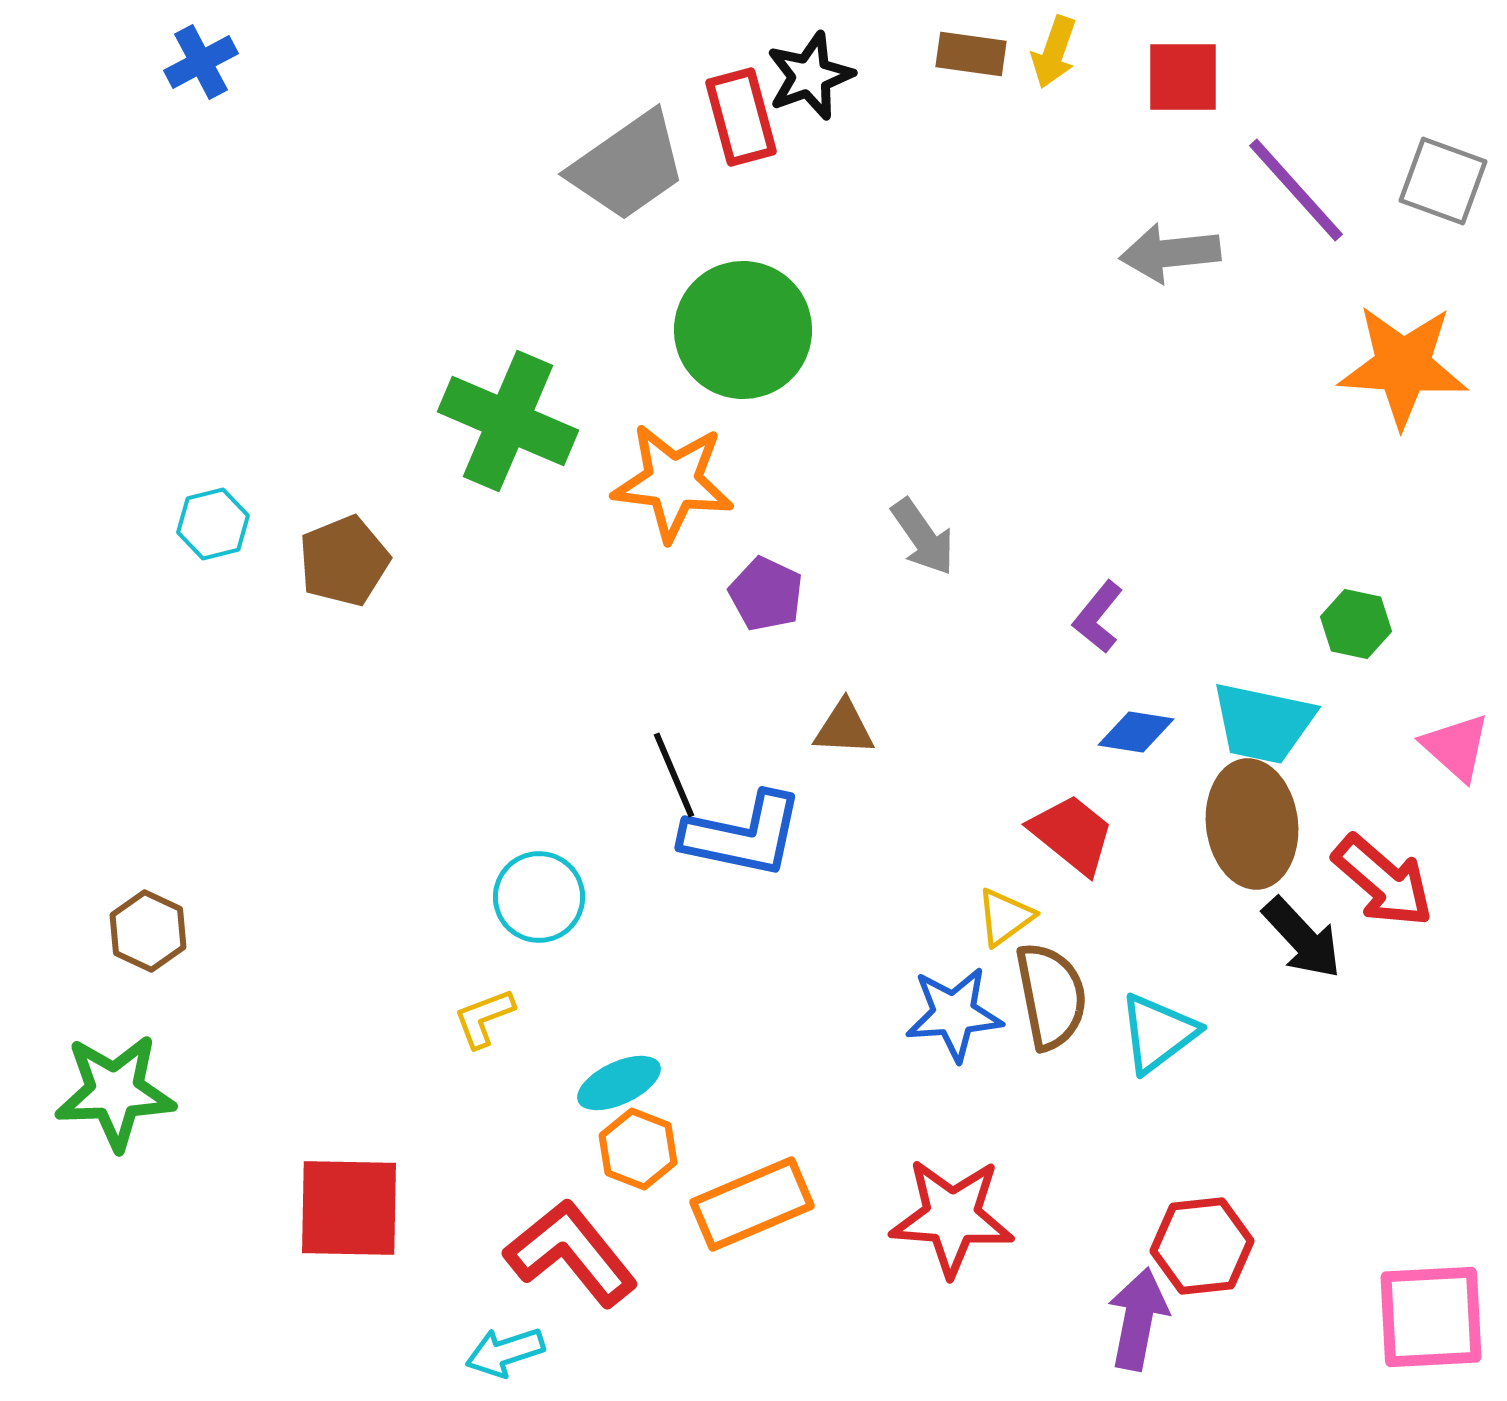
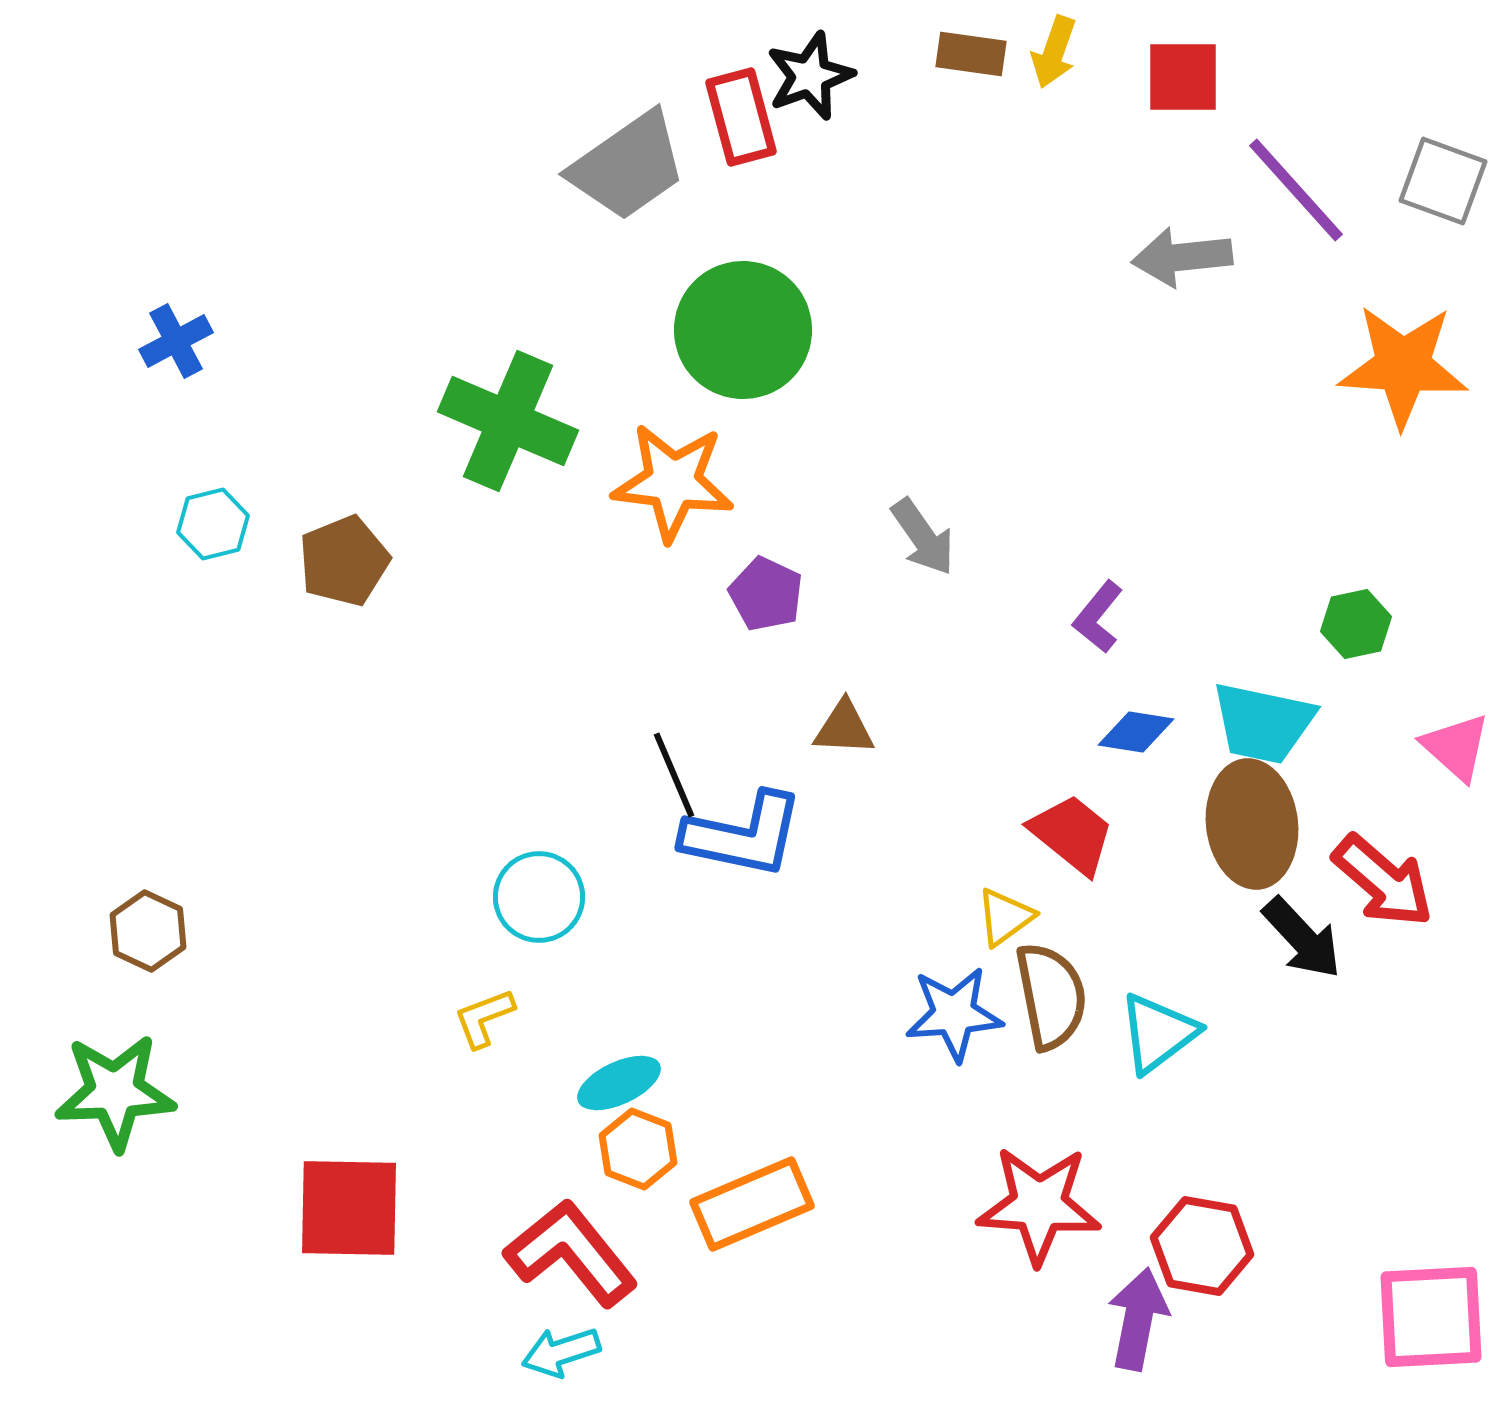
blue cross at (201, 62): moved 25 px left, 279 px down
gray arrow at (1170, 253): moved 12 px right, 4 px down
green hexagon at (1356, 624): rotated 24 degrees counterclockwise
red star at (952, 1217): moved 87 px right, 12 px up
red hexagon at (1202, 1246): rotated 16 degrees clockwise
cyan arrow at (505, 1352): moved 56 px right
